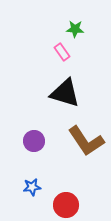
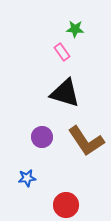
purple circle: moved 8 px right, 4 px up
blue star: moved 5 px left, 9 px up
